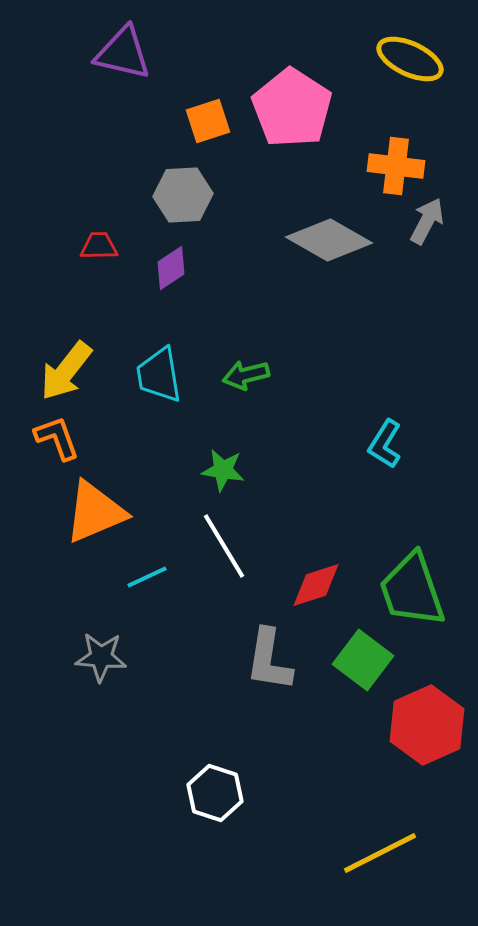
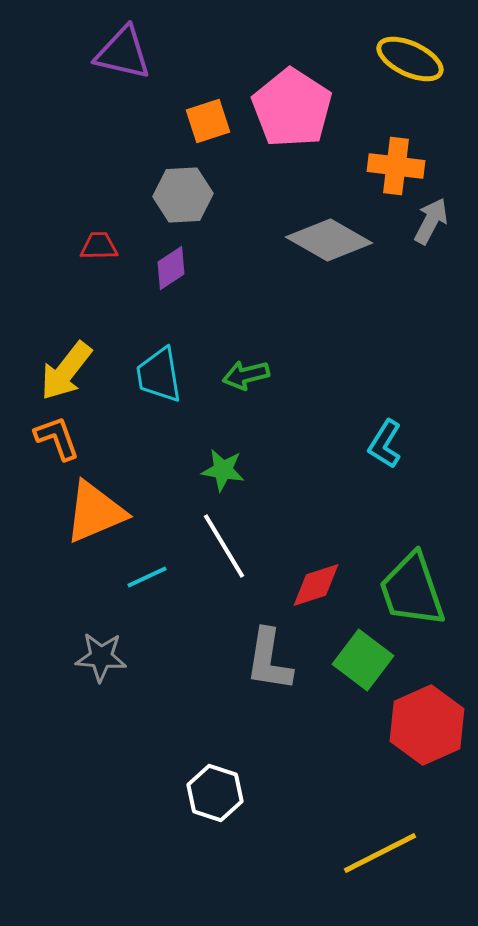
gray arrow: moved 4 px right
